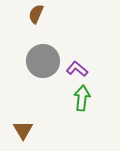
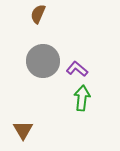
brown semicircle: moved 2 px right
